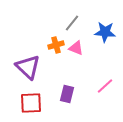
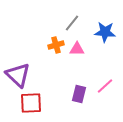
pink triangle: moved 1 px right, 1 px down; rotated 21 degrees counterclockwise
purple triangle: moved 10 px left, 8 px down
purple rectangle: moved 12 px right
